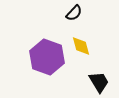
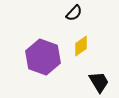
yellow diamond: rotated 70 degrees clockwise
purple hexagon: moved 4 px left
